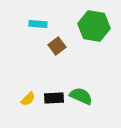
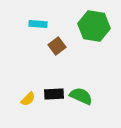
black rectangle: moved 4 px up
